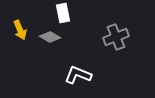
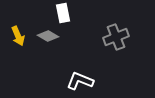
yellow arrow: moved 2 px left, 6 px down
gray diamond: moved 2 px left, 1 px up
white L-shape: moved 2 px right, 6 px down
